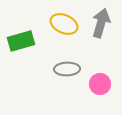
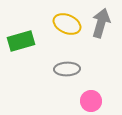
yellow ellipse: moved 3 px right
pink circle: moved 9 px left, 17 px down
